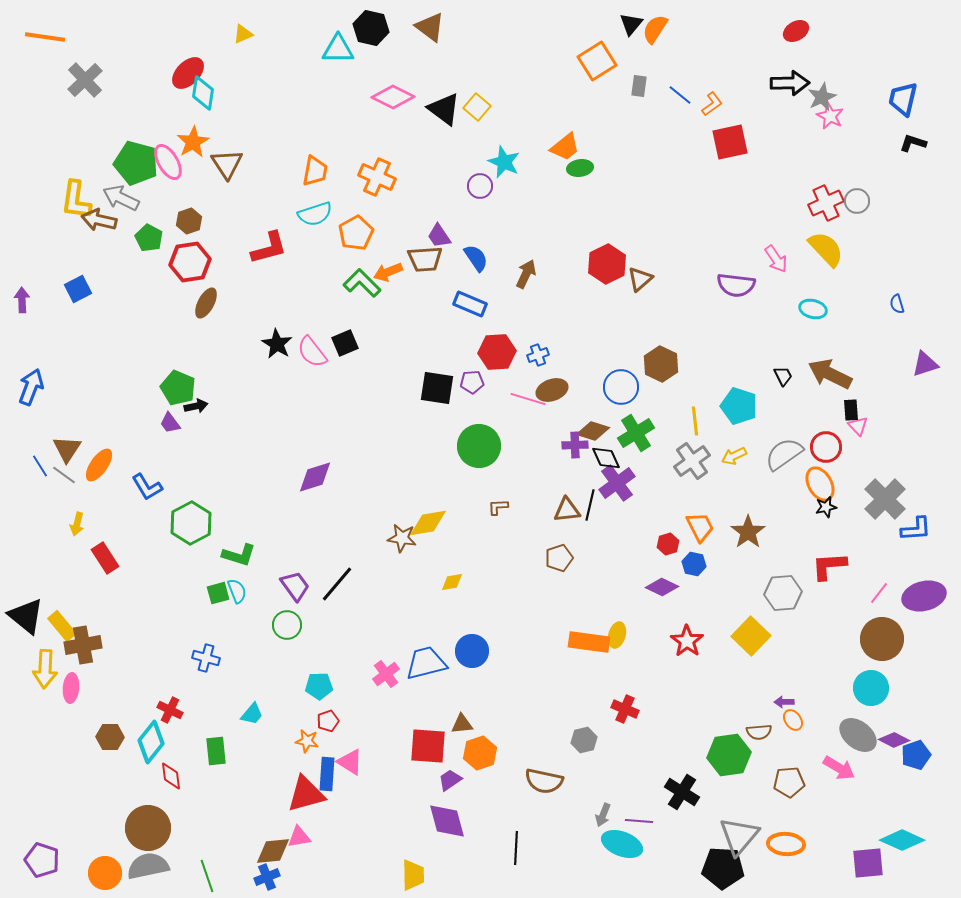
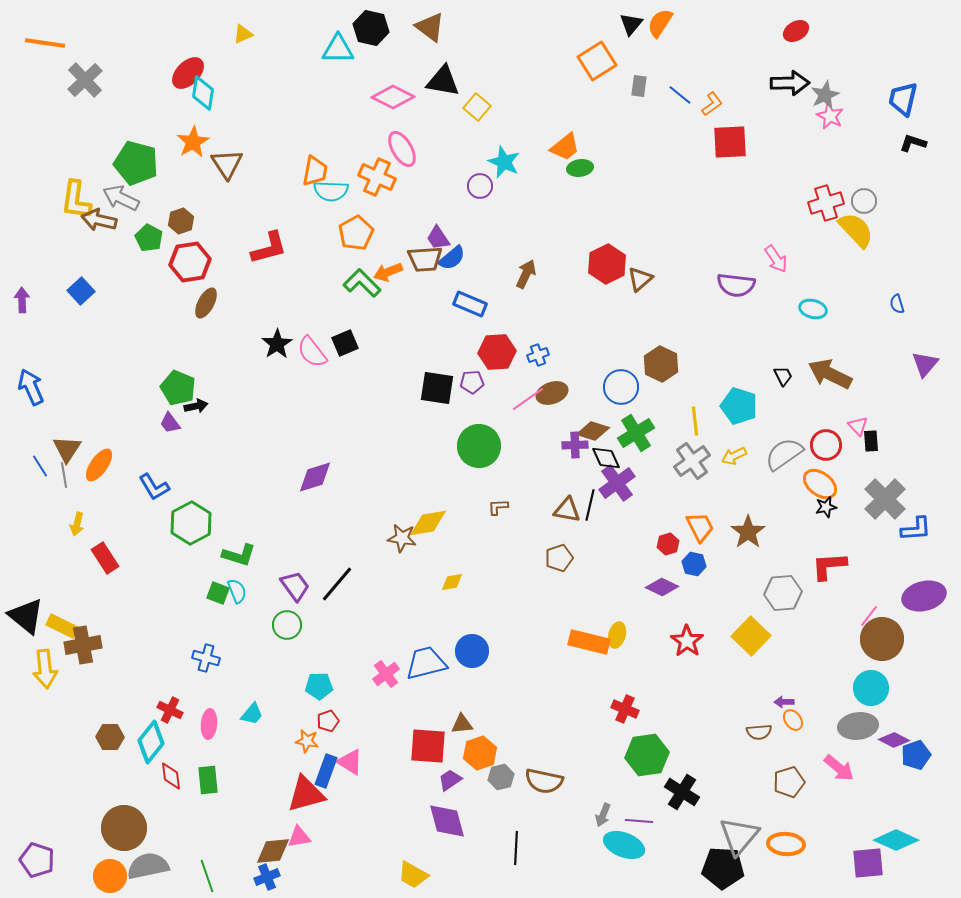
orange semicircle at (655, 29): moved 5 px right, 6 px up
orange line at (45, 37): moved 6 px down
gray star at (822, 97): moved 3 px right, 2 px up
black triangle at (444, 109): moved 1 px left, 28 px up; rotated 27 degrees counterclockwise
red square at (730, 142): rotated 9 degrees clockwise
pink ellipse at (168, 162): moved 234 px right, 13 px up
gray circle at (857, 201): moved 7 px right
red cross at (826, 203): rotated 8 degrees clockwise
cyan semicircle at (315, 214): moved 16 px right, 23 px up; rotated 20 degrees clockwise
brown hexagon at (189, 221): moved 8 px left
purple trapezoid at (439, 236): moved 1 px left, 2 px down
yellow semicircle at (826, 249): moved 30 px right, 19 px up
blue semicircle at (476, 258): moved 24 px left; rotated 84 degrees clockwise
blue square at (78, 289): moved 3 px right, 2 px down; rotated 16 degrees counterclockwise
black star at (277, 344): rotated 8 degrees clockwise
purple triangle at (925, 364): rotated 32 degrees counterclockwise
blue arrow at (31, 387): rotated 45 degrees counterclockwise
brown ellipse at (552, 390): moved 3 px down
pink line at (528, 399): rotated 52 degrees counterclockwise
black rectangle at (851, 410): moved 20 px right, 31 px down
red circle at (826, 447): moved 2 px up
gray line at (64, 475): rotated 45 degrees clockwise
orange ellipse at (820, 484): rotated 24 degrees counterclockwise
blue L-shape at (147, 487): moved 7 px right
brown triangle at (567, 510): rotated 16 degrees clockwise
green square at (218, 593): rotated 35 degrees clockwise
pink line at (879, 593): moved 10 px left, 23 px down
yellow rectangle at (62, 626): rotated 24 degrees counterclockwise
orange rectangle at (589, 642): rotated 6 degrees clockwise
yellow arrow at (45, 669): rotated 9 degrees counterclockwise
pink ellipse at (71, 688): moved 138 px right, 36 px down
gray ellipse at (858, 735): moved 9 px up; rotated 45 degrees counterclockwise
gray hexagon at (584, 740): moved 83 px left, 37 px down
green rectangle at (216, 751): moved 8 px left, 29 px down
green hexagon at (729, 755): moved 82 px left
pink arrow at (839, 768): rotated 8 degrees clockwise
blue rectangle at (327, 774): moved 1 px left, 3 px up; rotated 16 degrees clockwise
brown pentagon at (789, 782): rotated 12 degrees counterclockwise
brown circle at (148, 828): moved 24 px left
cyan diamond at (902, 840): moved 6 px left
cyan ellipse at (622, 844): moved 2 px right, 1 px down
purple pentagon at (42, 860): moved 5 px left
orange circle at (105, 873): moved 5 px right, 3 px down
yellow trapezoid at (413, 875): rotated 120 degrees clockwise
